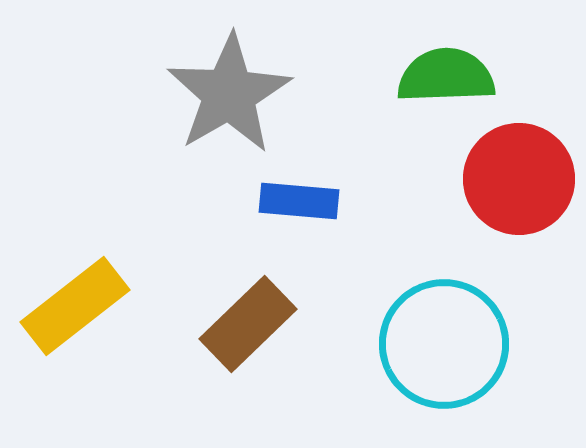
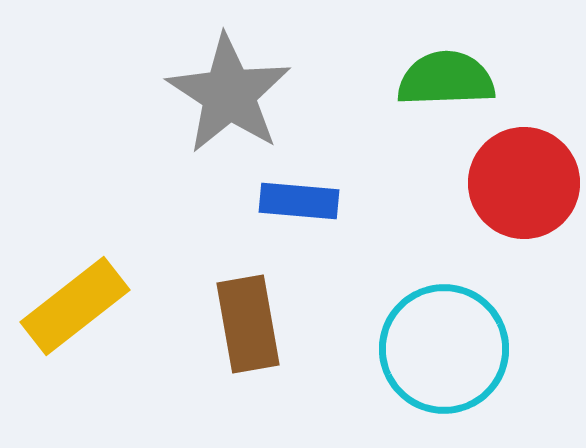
green semicircle: moved 3 px down
gray star: rotated 9 degrees counterclockwise
red circle: moved 5 px right, 4 px down
brown rectangle: rotated 56 degrees counterclockwise
cyan circle: moved 5 px down
